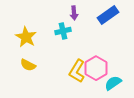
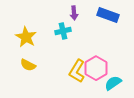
blue rectangle: rotated 55 degrees clockwise
